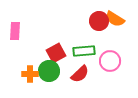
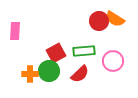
pink circle: moved 3 px right
